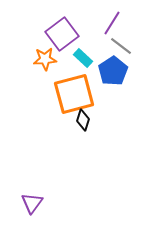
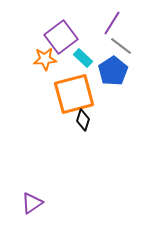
purple square: moved 1 px left, 3 px down
purple triangle: rotated 20 degrees clockwise
